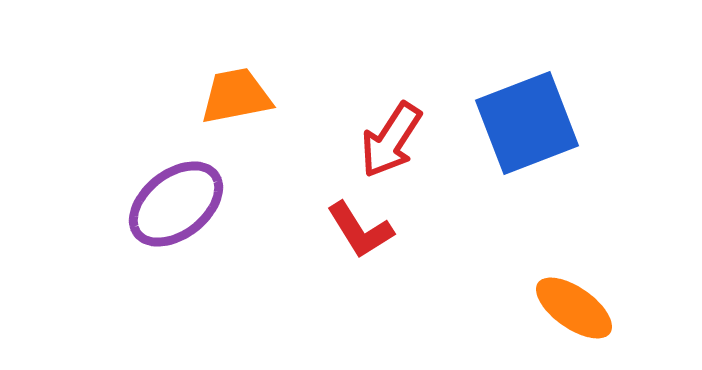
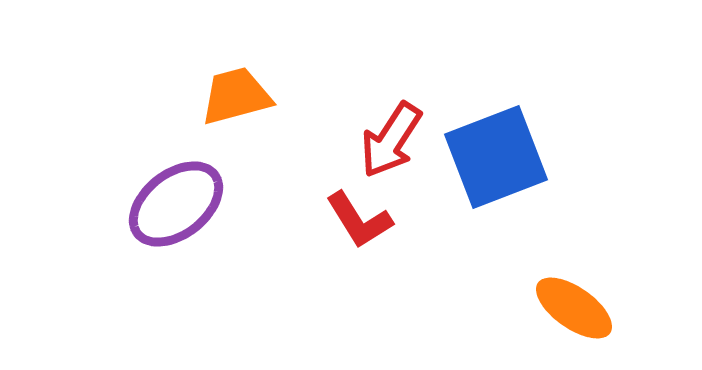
orange trapezoid: rotated 4 degrees counterclockwise
blue square: moved 31 px left, 34 px down
red L-shape: moved 1 px left, 10 px up
